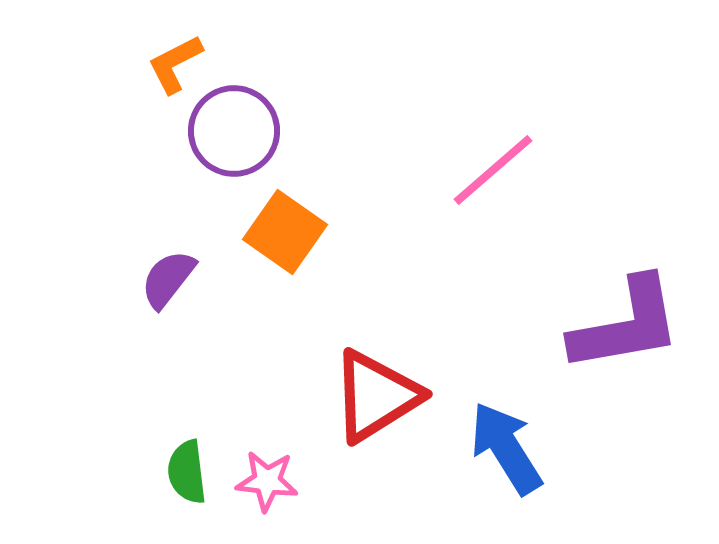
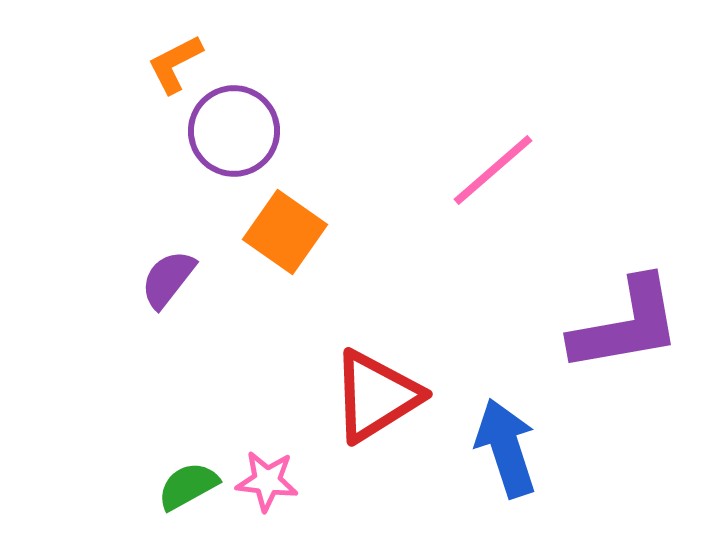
blue arrow: rotated 14 degrees clockwise
green semicircle: moved 1 px right, 14 px down; rotated 68 degrees clockwise
